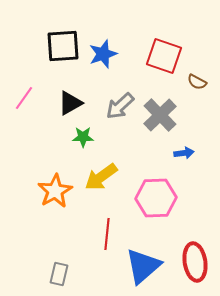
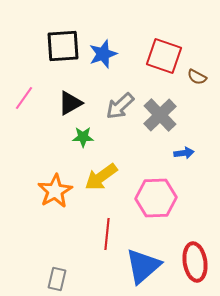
brown semicircle: moved 5 px up
gray rectangle: moved 2 px left, 5 px down
